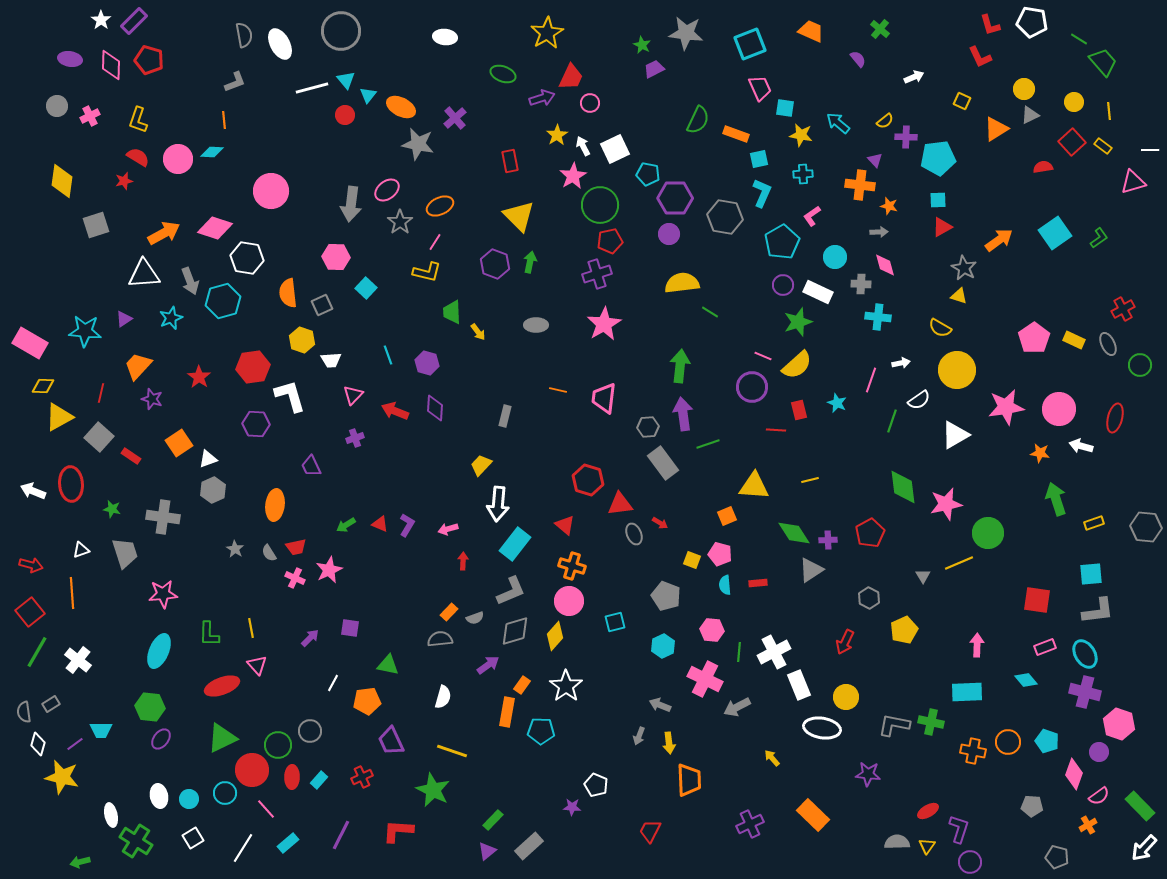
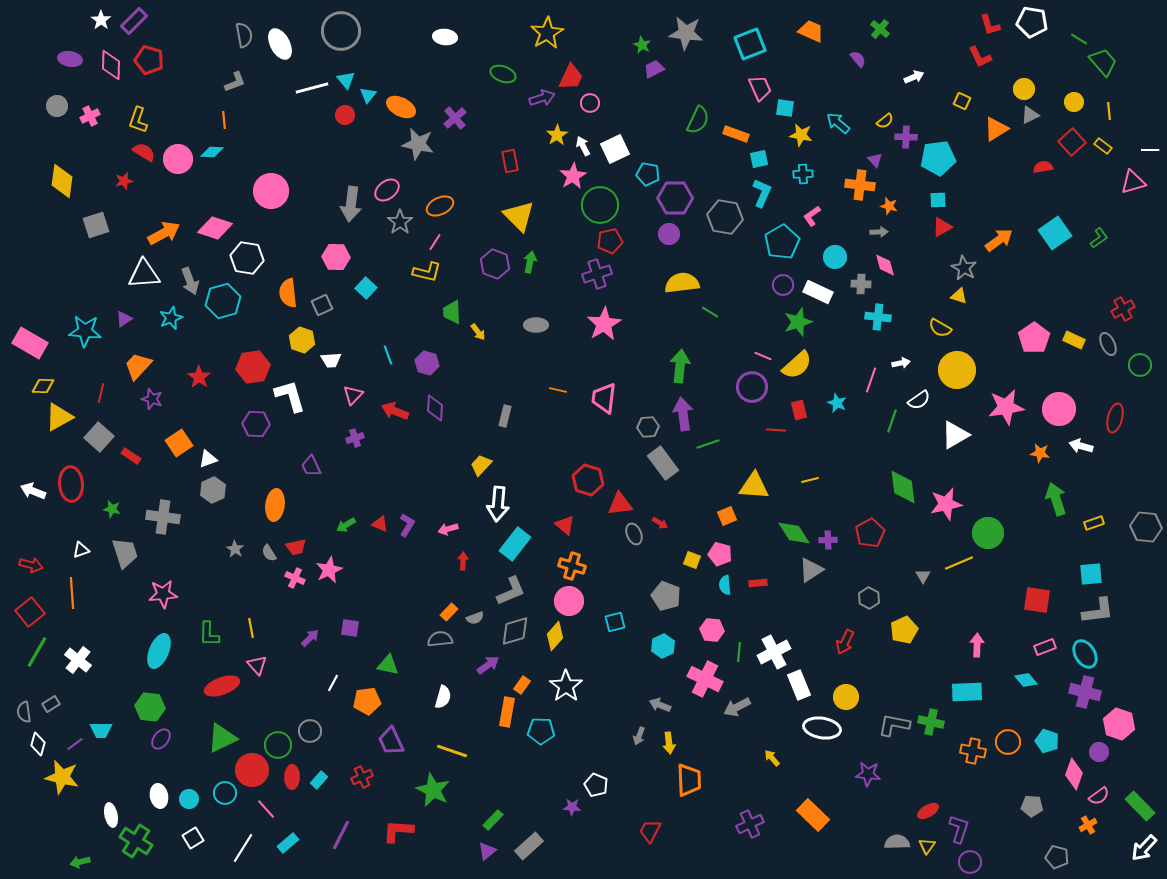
red semicircle at (138, 157): moved 6 px right, 5 px up
